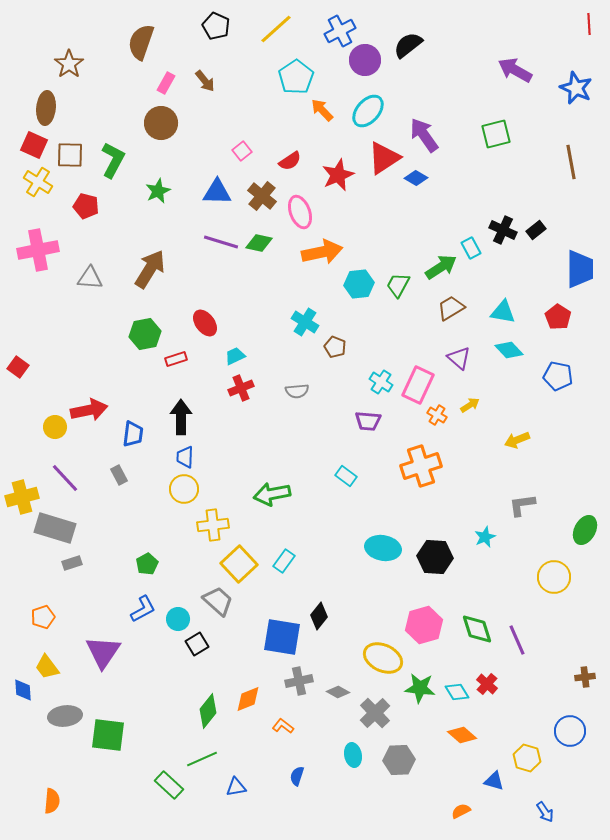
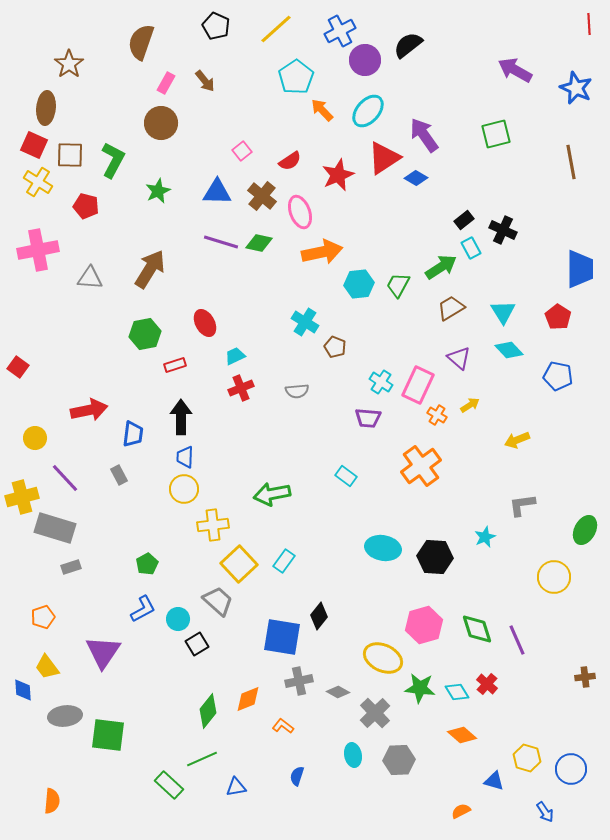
black rectangle at (536, 230): moved 72 px left, 10 px up
cyan triangle at (503, 312): rotated 48 degrees clockwise
red ellipse at (205, 323): rotated 8 degrees clockwise
red rectangle at (176, 359): moved 1 px left, 6 px down
purple trapezoid at (368, 421): moved 3 px up
yellow circle at (55, 427): moved 20 px left, 11 px down
orange cross at (421, 466): rotated 18 degrees counterclockwise
gray rectangle at (72, 563): moved 1 px left, 4 px down
blue circle at (570, 731): moved 1 px right, 38 px down
